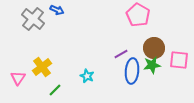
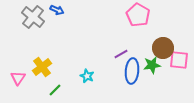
gray cross: moved 2 px up
brown circle: moved 9 px right
